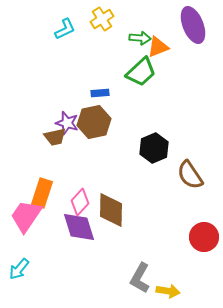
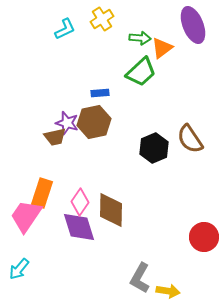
orange triangle: moved 4 px right, 1 px down; rotated 15 degrees counterclockwise
brown semicircle: moved 36 px up
pink diamond: rotated 8 degrees counterclockwise
